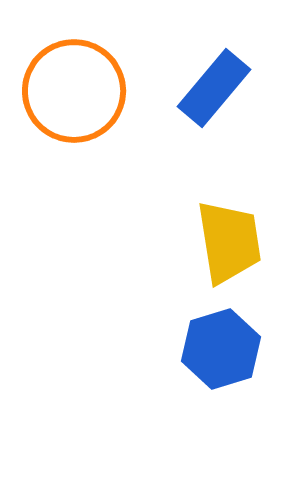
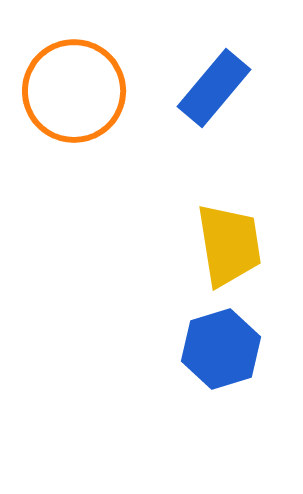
yellow trapezoid: moved 3 px down
